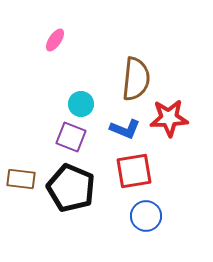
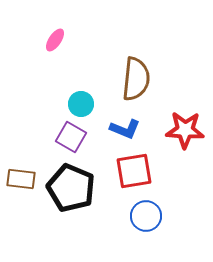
red star: moved 16 px right, 12 px down; rotated 6 degrees clockwise
purple square: rotated 8 degrees clockwise
